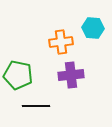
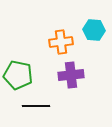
cyan hexagon: moved 1 px right, 2 px down
